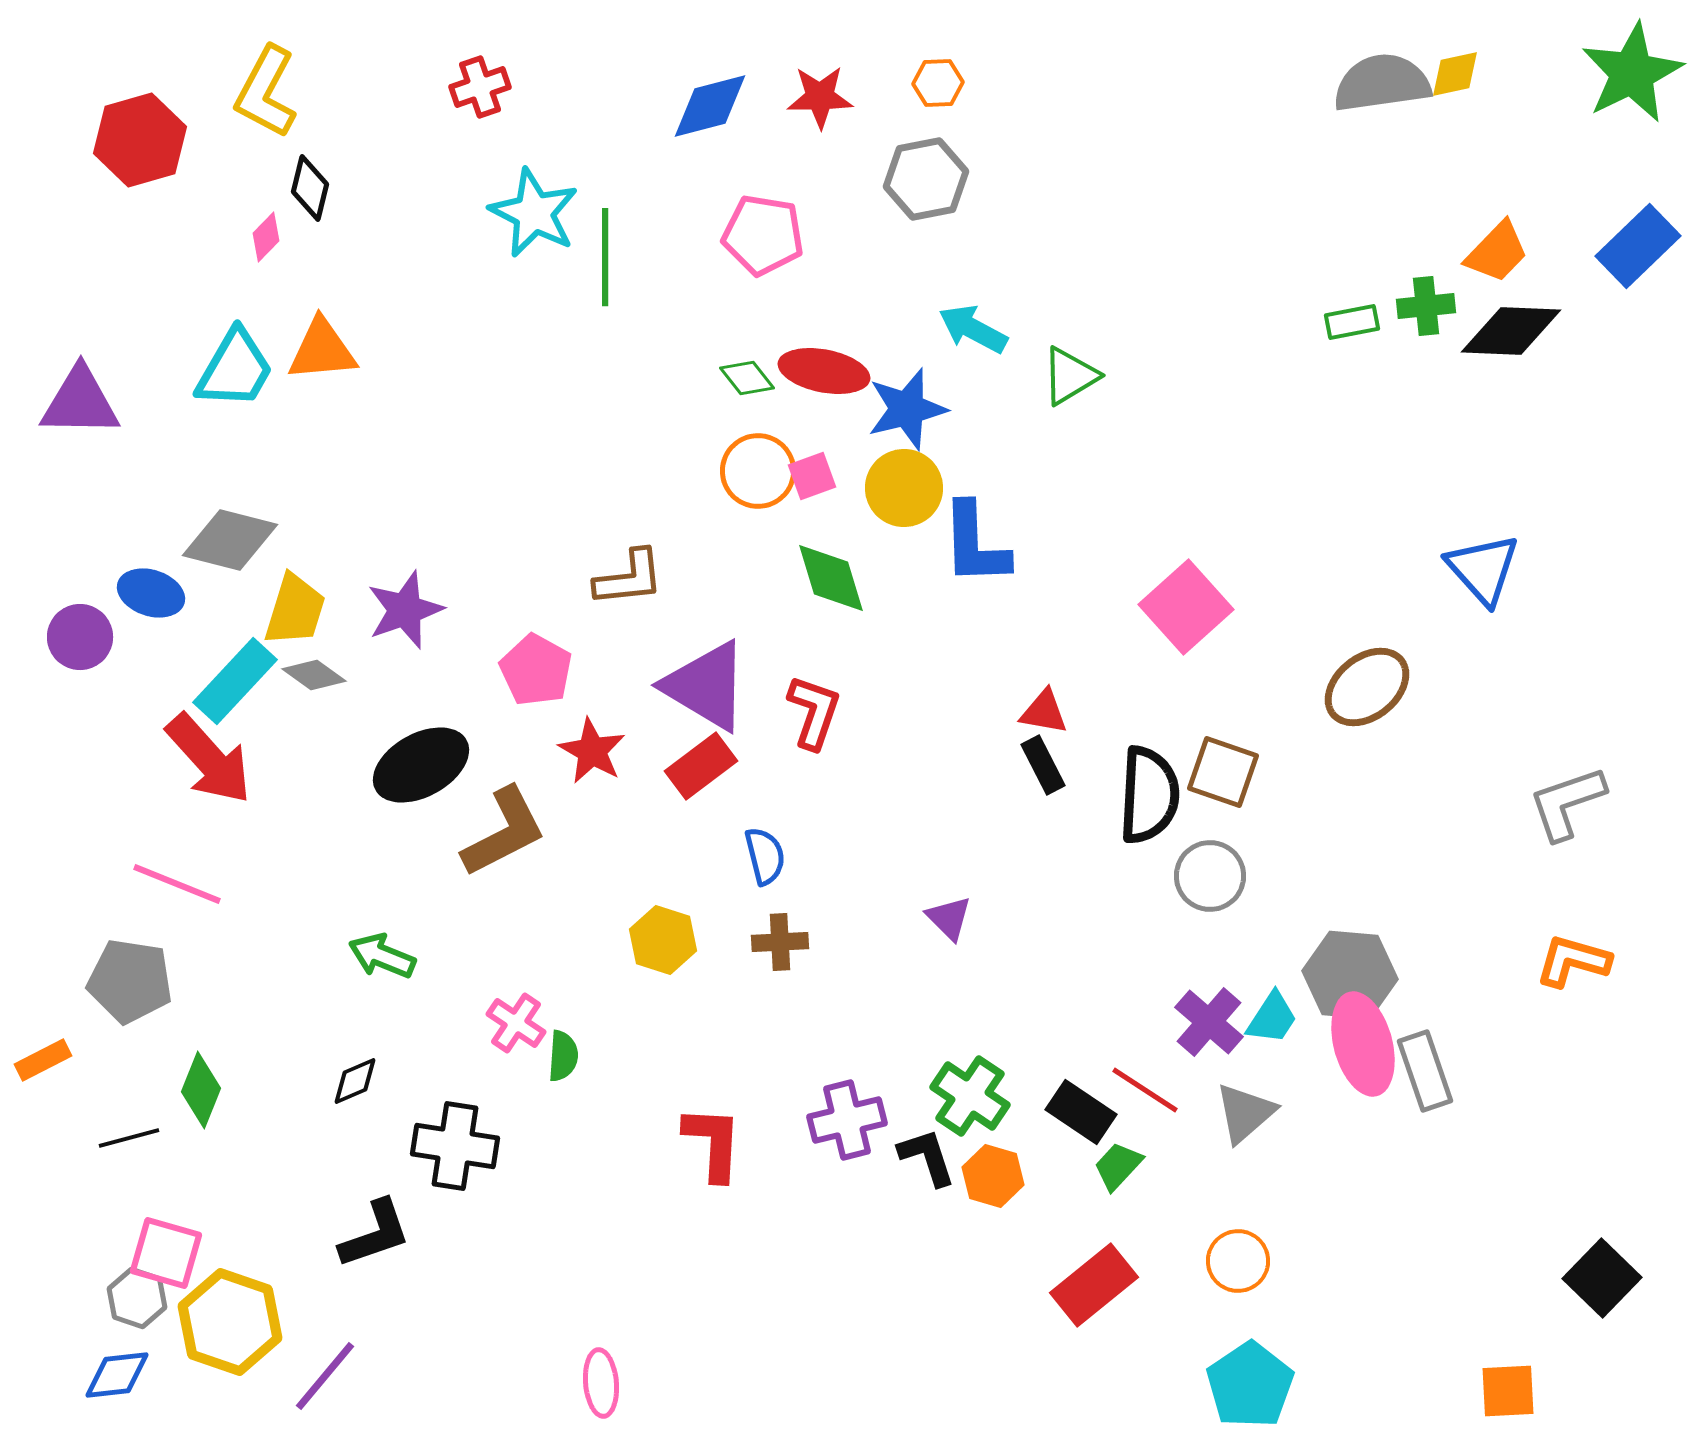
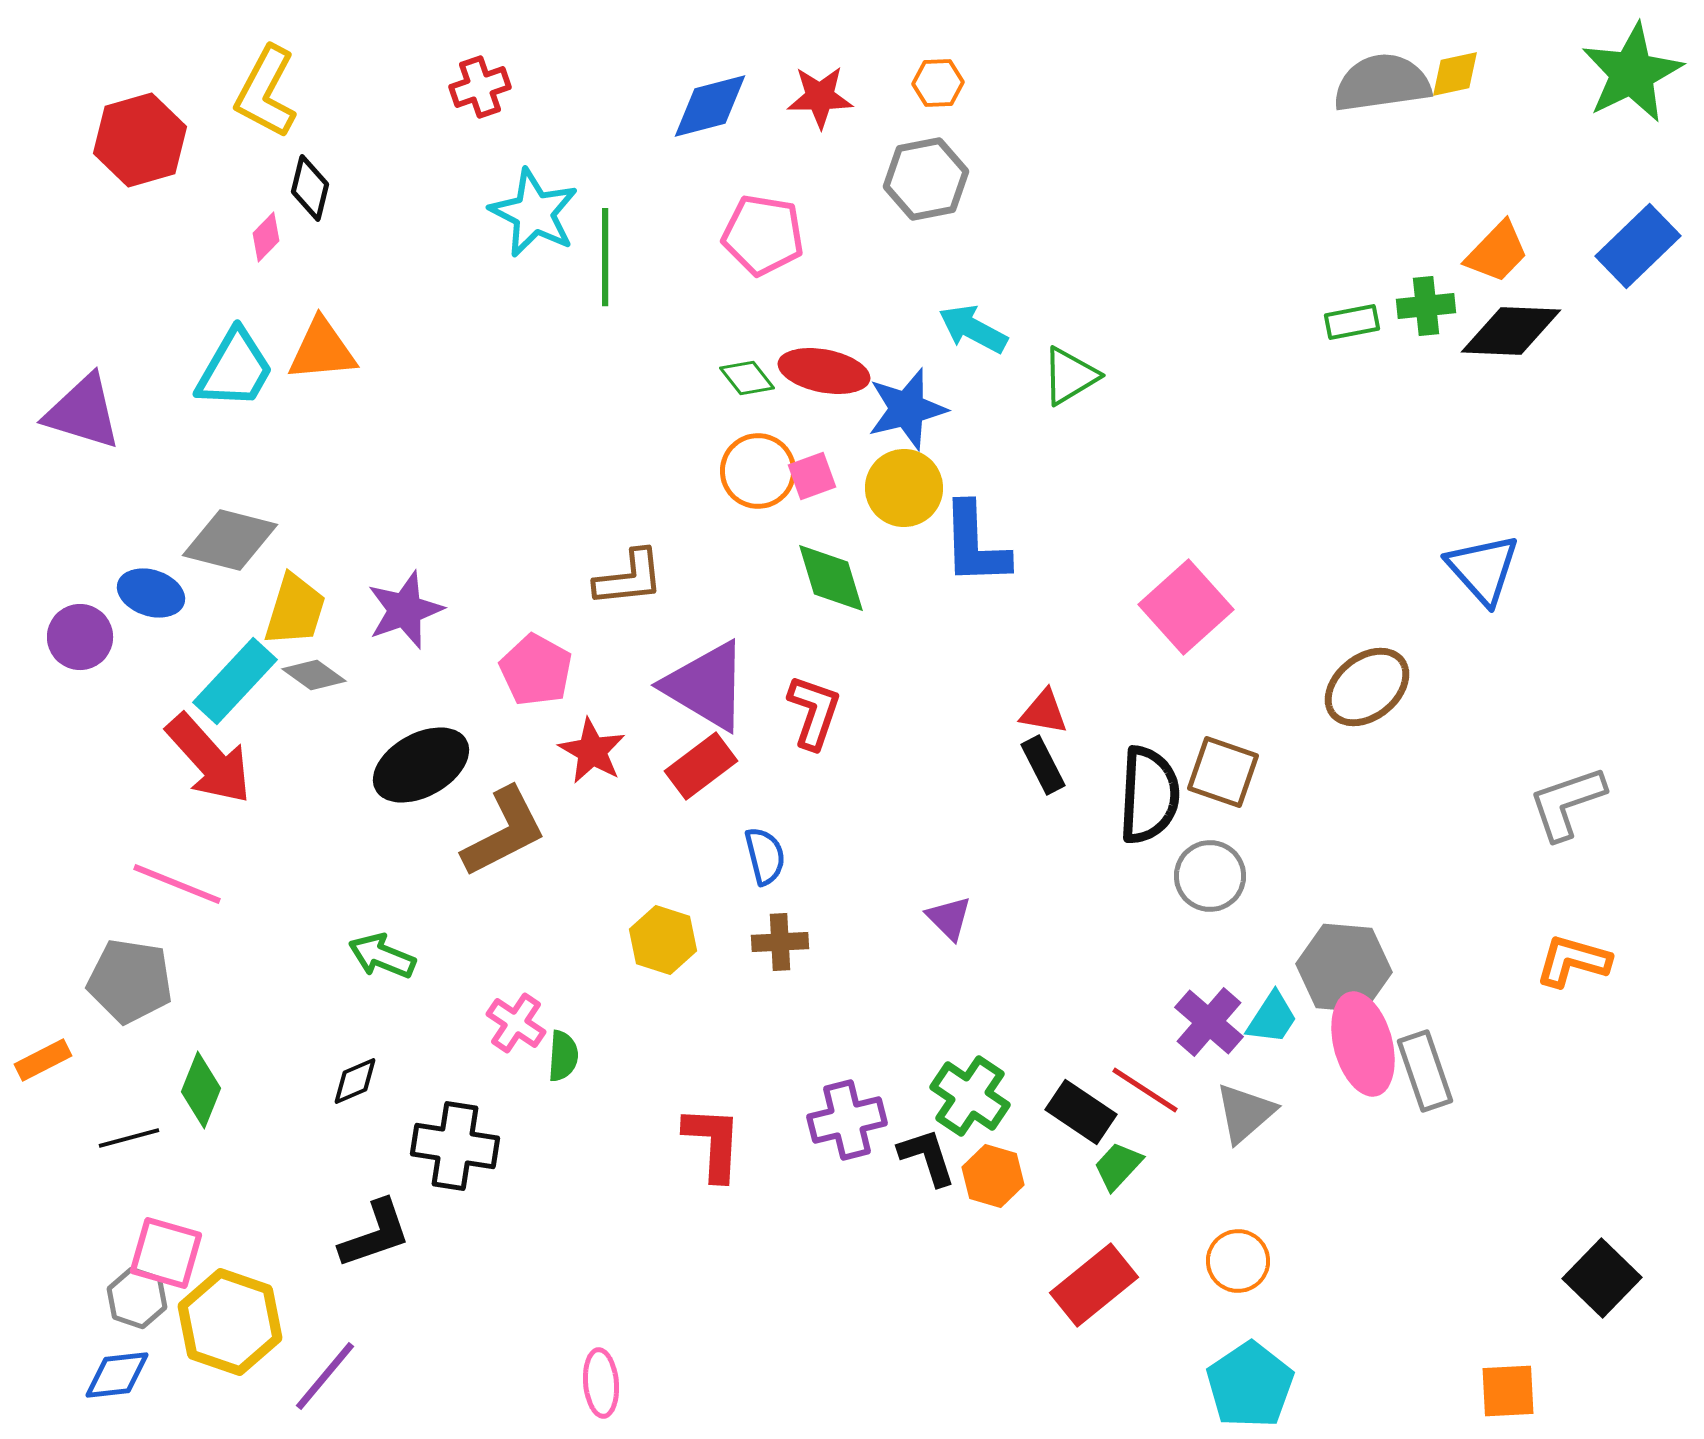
purple triangle at (80, 402): moved 3 px right, 10 px down; rotated 16 degrees clockwise
gray hexagon at (1350, 975): moved 6 px left, 7 px up
